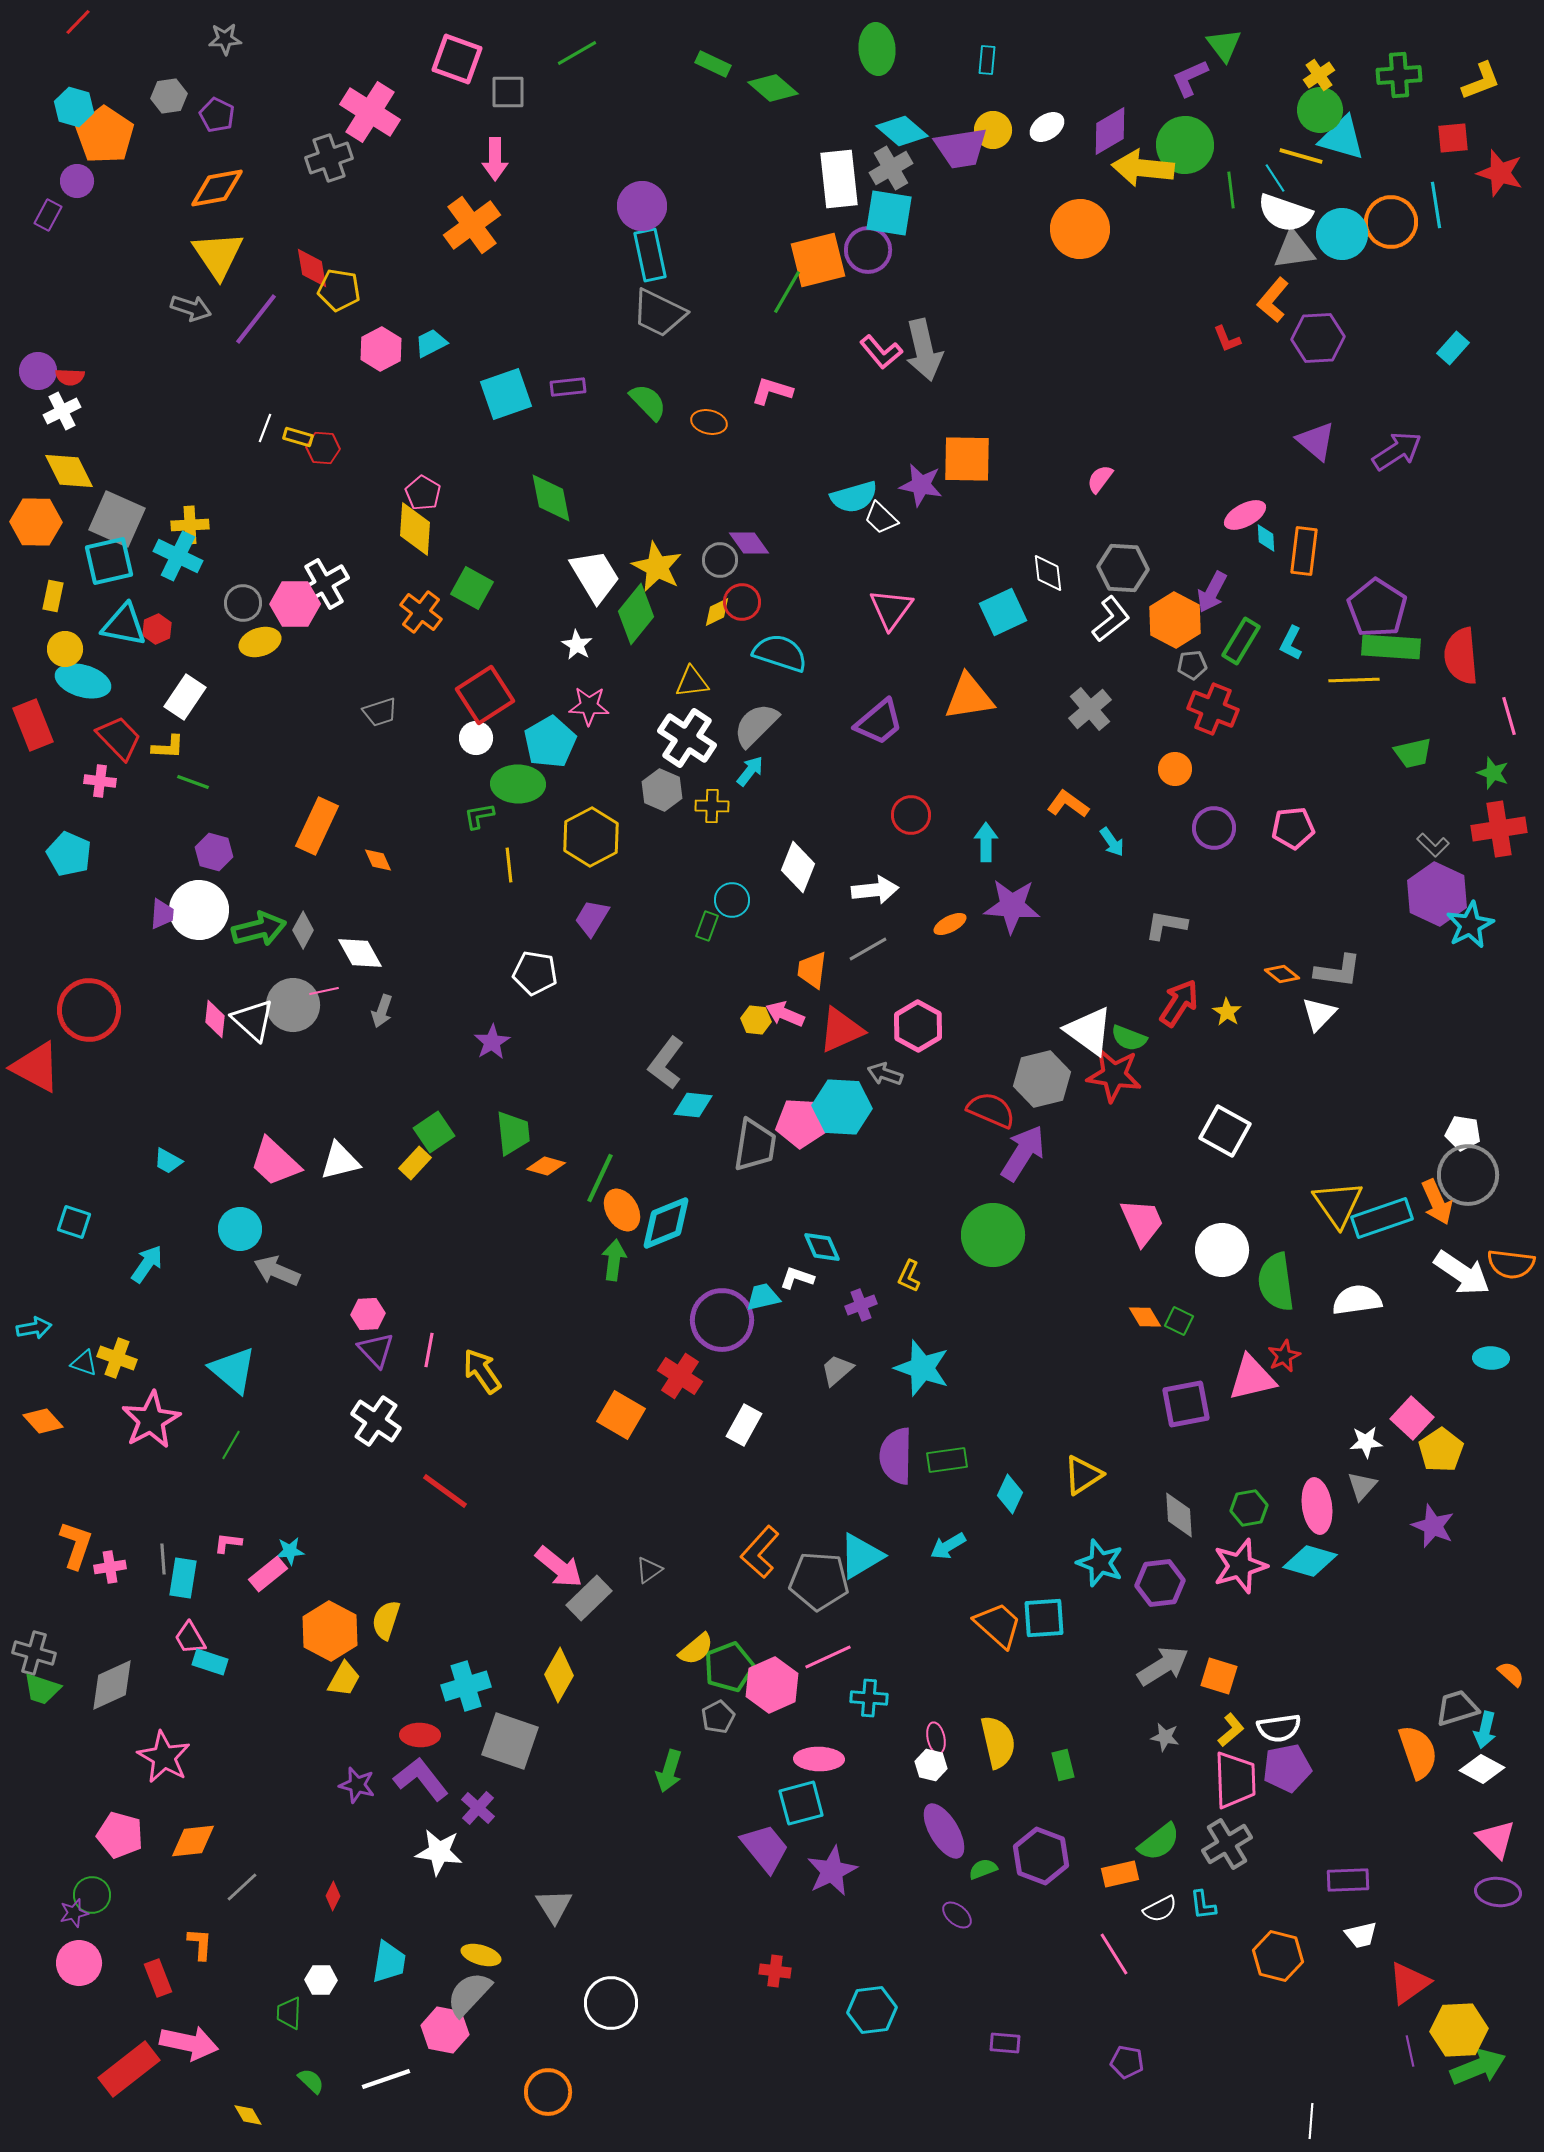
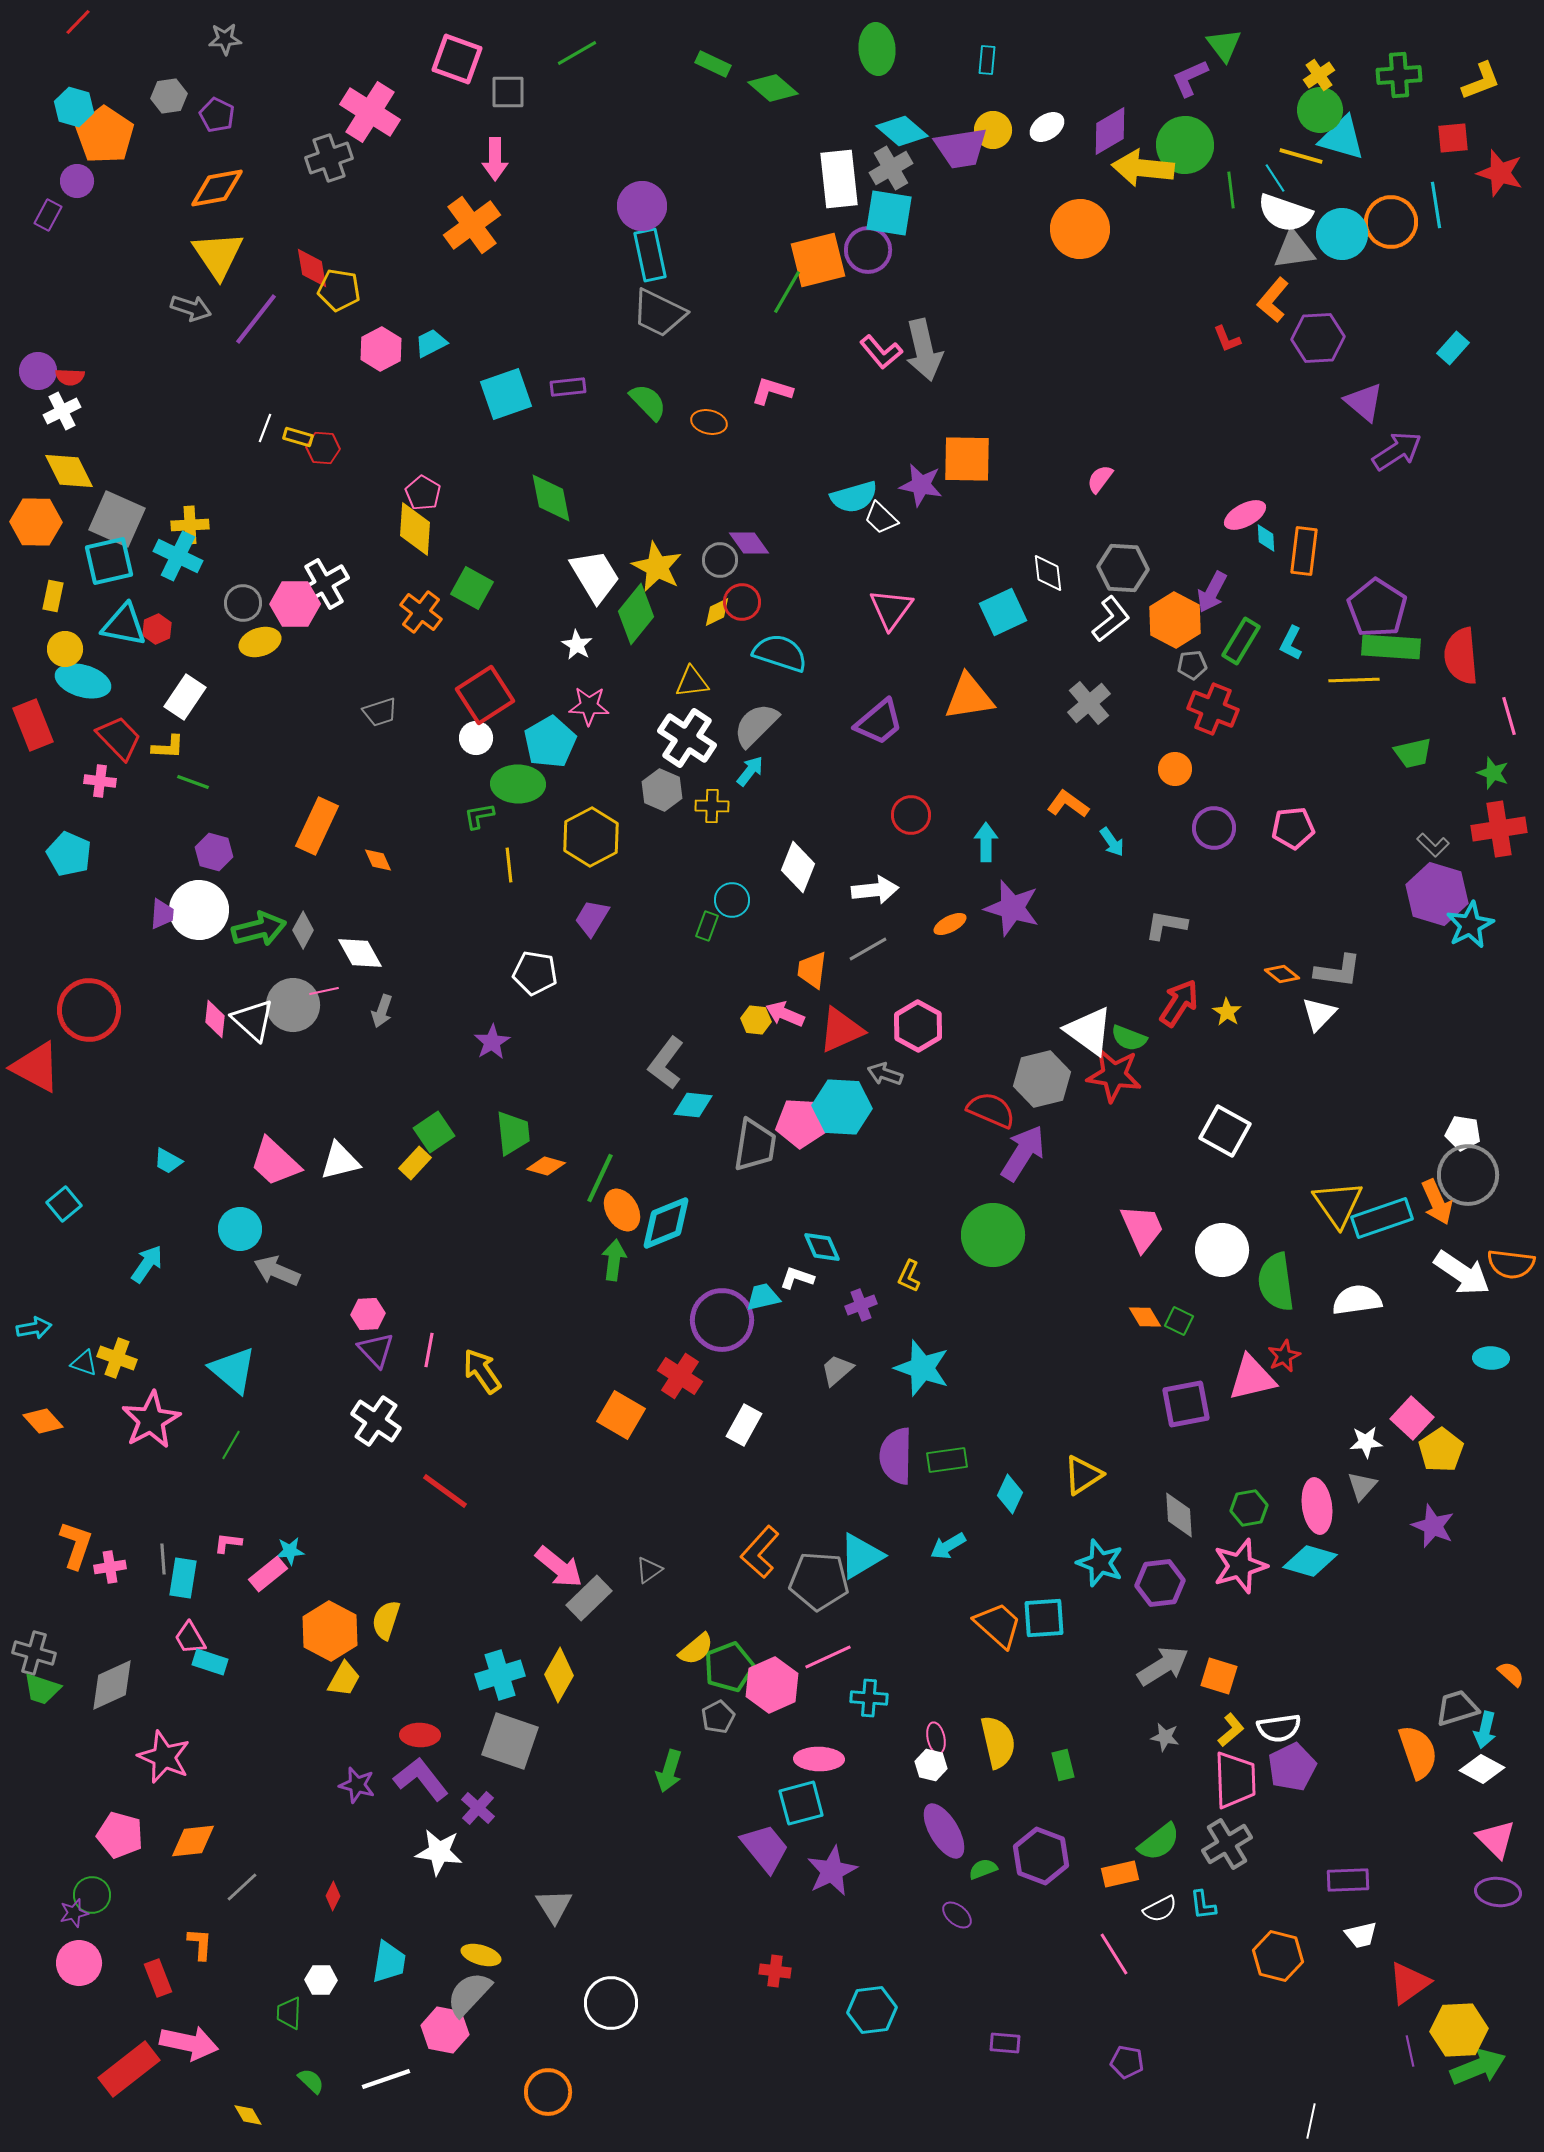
purple triangle at (1316, 441): moved 48 px right, 39 px up
gray cross at (1090, 709): moved 1 px left, 6 px up
purple hexagon at (1437, 894): rotated 8 degrees counterclockwise
purple star at (1012, 906): moved 2 px down; rotated 12 degrees clockwise
cyan square at (74, 1222): moved 10 px left, 18 px up; rotated 32 degrees clockwise
pink trapezoid at (1142, 1222): moved 6 px down
cyan cross at (466, 1686): moved 34 px right, 11 px up
pink star at (164, 1757): rotated 6 degrees counterclockwise
purple pentagon at (1287, 1768): moved 5 px right, 1 px up; rotated 15 degrees counterclockwise
white line at (1311, 2121): rotated 8 degrees clockwise
